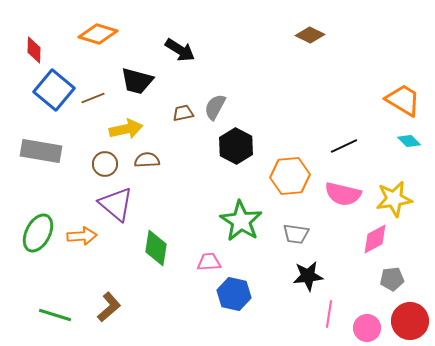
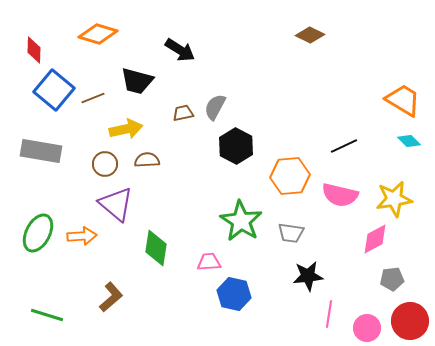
pink semicircle: moved 3 px left, 1 px down
gray trapezoid: moved 5 px left, 1 px up
brown L-shape: moved 2 px right, 10 px up
green line: moved 8 px left
